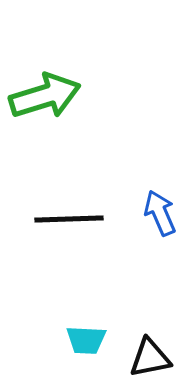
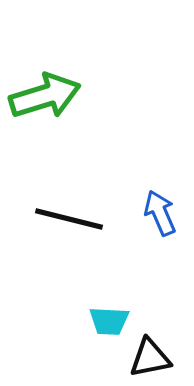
black line: rotated 16 degrees clockwise
cyan trapezoid: moved 23 px right, 19 px up
